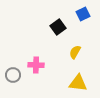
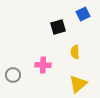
black square: rotated 21 degrees clockwise
yellow semicircle: rotated 32 degrees counterclockwise
pink cross: moved 7 px right
yellow triangle: moved 1 px down; rotated 48 degrees counterclockwise
